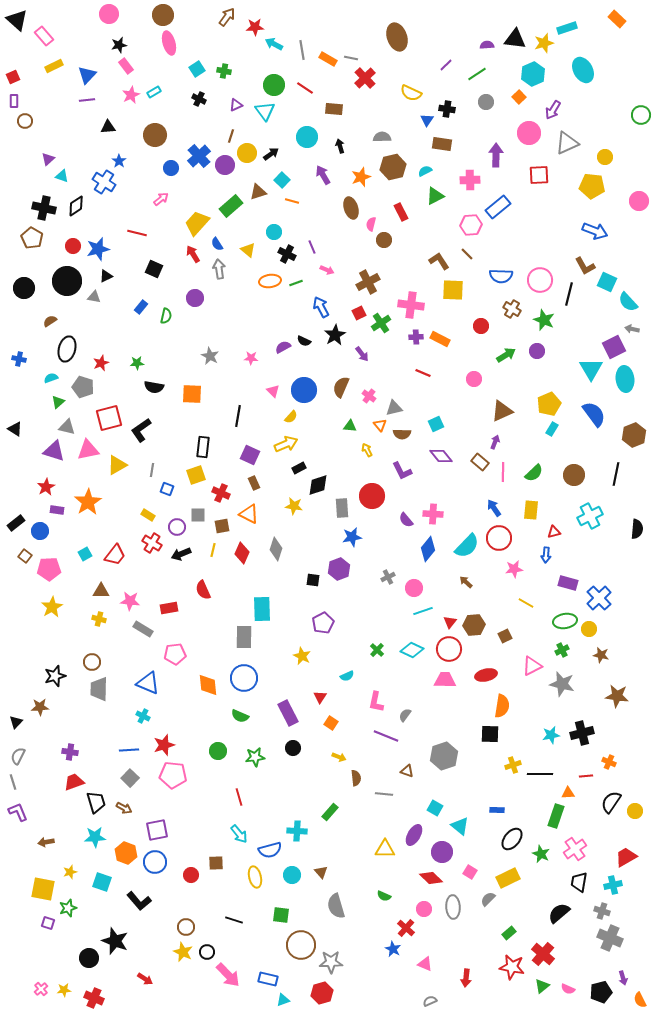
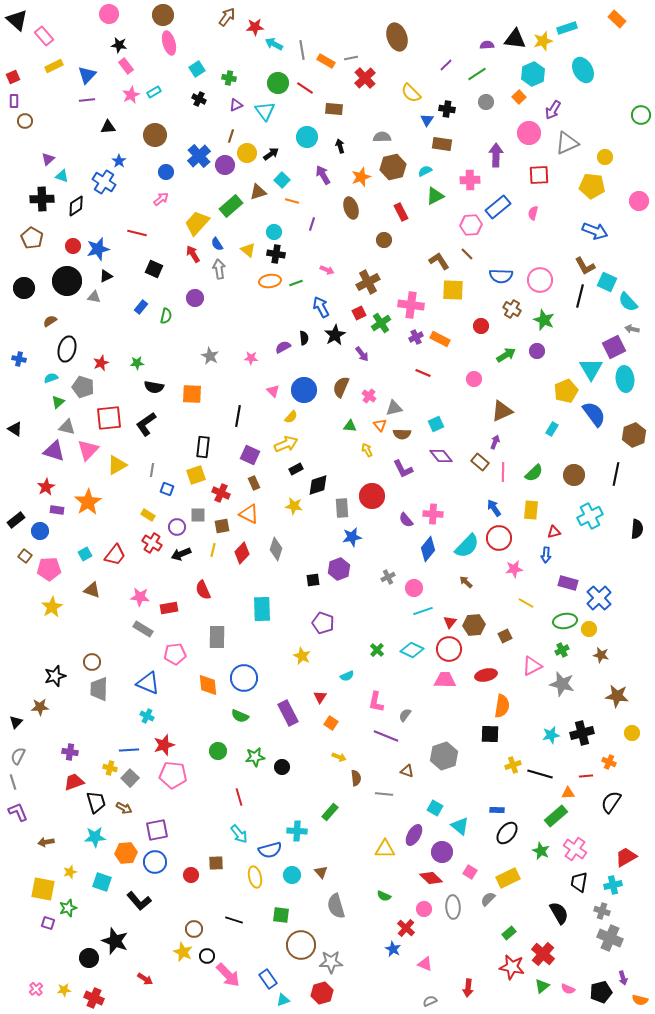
yellow star at (544, 43): moved 1 px left, 2 px up
black star at (119, 45): rotated 21 degrees clockwise
gray line at (351, 58): rotated 24 degrees counterclockwise
orange rectangle at (328, 59): moved 2 px left, 2 px down
green cross at (224, 71): moved 5 px right, 7 px down
green circle at (274, 85): moved 4 px right, 2 px up
yellow semicircle at (411, 93): rotated 20 degrees clockwise
blue circle at (171, 168): moved 5 px left, 4 px down
black cross at (44, 208): moved 2 px left, 9 px up; rotated 15 degrees counterclockwise
pink semicircle at (371, 224): moved 162 px right, 11 px up
purple line at (312, 247): moved 23 px up; rotated 40 degrees clockwise
black cross at (287, 254): moved 11 px left; rotated 18 degrees counterclockwise
black line at (569, 294): moved 11 px right, 2 px down
purple cross at (416, 337): rotated 24 degrees counterclockwise
black semicircle at (304, 341): moved 3 px up; rotated 120 degrees counterclockwise
yellow pentagon at (549, 404): moved 17 px right, 13 px up
red square at (109, 418): rotated 8 degrees clockwise
black L-shape at (141, 430): moved 5 px right, 6 px up
pink triangle at (88, 450): rotated 35 degrees counterclockwise
black rectangle at (299, 468): moved 3 px left, 1 px down
purple L-shape at (402, 471): moved 1 px right, 2 px up
black rectangle at (16, 523): moved 3 px up
red diamond at (242, 553): rotated 20 degrees clockwise
black square at (313, 580): rotated 16 degrees counterclockwise
brown triangle at (101, 591): moved 9 px left, 1 px up; rotated 18 degrees clockwise
pink star at (130, 601): moved 10 px right, 4 px up
yellow cross at (99, 619): moved 11 px right, 149 px down
purple pentagon at (323, 623): rotated 25 degrees counterclockwise
gray rectangle at (244, 637): moved 27 px left
cyan cross at (143, 716): moved 4 px right
black circle at (293, 748): moved 11 px left, 19 px down
black line at (540, 774): rotated 15 degrees clockwise
yellow circle at (635, 811): moved 3 px left, 78 px up
green rectangle at (556, 816): rotated 30 degrees clockwise
black ellipse at (512, 839): moved 5 px left, 6 px up
pink cross at (575, 849): rotated 20 degrees counterclockwise
orange hexagon at (126, 853): rotated 25 degrees counterclockwise
green star at (541, 854): moved 3 px up
black semicircle at (559, 913): rotated 100 degrees clockwise
brown circle at (186, 927): moved 8 px right, 2 px down
black circle at (207, 952): moved 4 px down
red arrow at (466, 978): moved 2 px right, 10 px down
blue rectangle at (268, 979): rotated 42 degrees clockwise
pink cross at (41, 989): moved 5 px left
orange semicircle at (640, 1000): rotated 49 degrees counterclockwise
